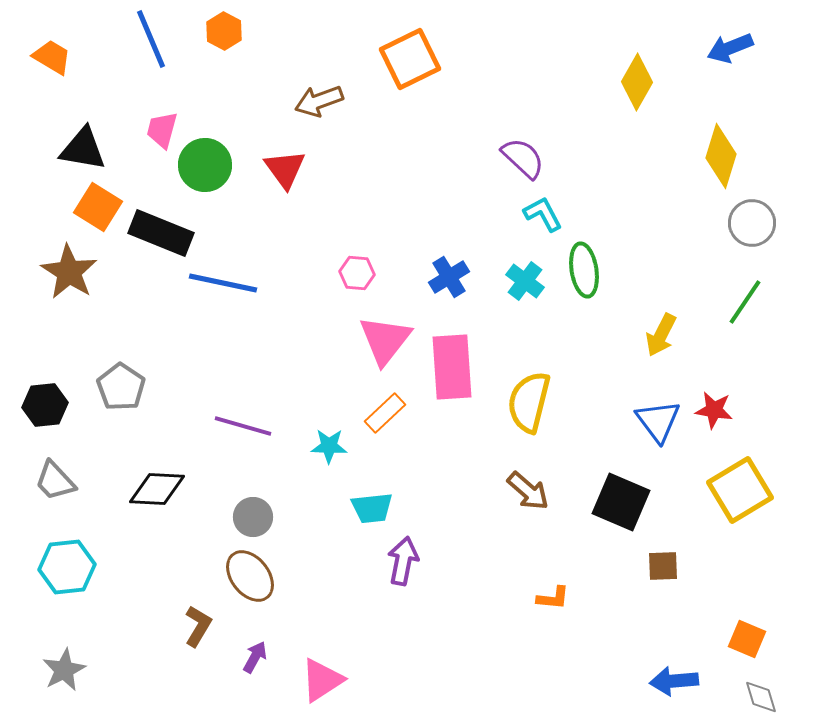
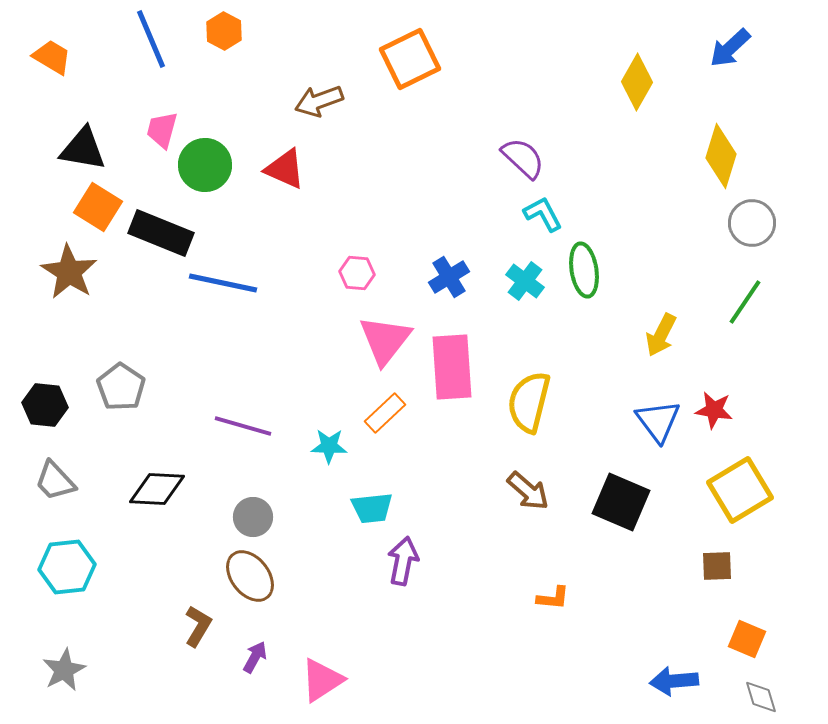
blue arrow at (730, 48): rotated 21 degrees counterclockwise
red triangle at (285, 169): rotated 30 degrees counterclockwise
black hexagon at (45, 405): rotated 12 degrees clockwise
brown square at (663, 566): moved 54 px right
